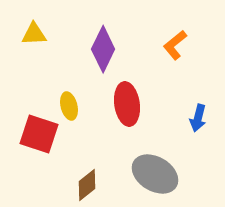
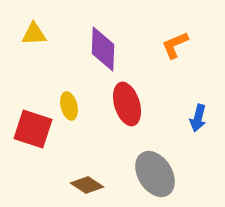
orange L-shape: rotated 16 degrees clockwise
purple diamond: rotated 24 degrees counterclockwise
red ellipse: rotated 9 degrees counterclockwise
red square: moved 6 px left, 5 px up
gray ellipse: rotated 27 degrees clockwise
brown diamond: rotated 72 degrees clockwise
